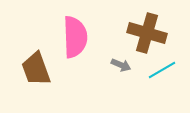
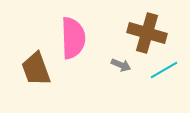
pink semicircle: moved 2 px left, 1 px down
cyan line: moved 2 px right
